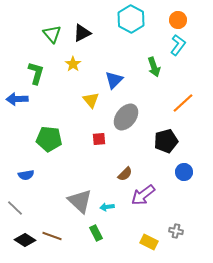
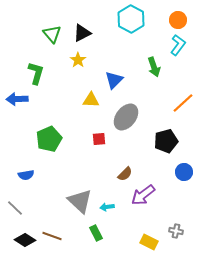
yellow star: moved 5 px right, 4 px up
yellow triangle: rotated 48 degrees counterclockwise
green pentagon: rotated 30 degrees counterclockwise
